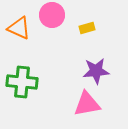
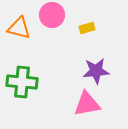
orange triangle: rotated 10 degrees counterclockwise
